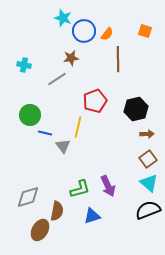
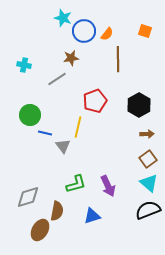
black hexagon: moved 3 px right, 4 px up; rotated 15 degrees counterclockwise
green L-shape: moved 4 px left, 5 px up
